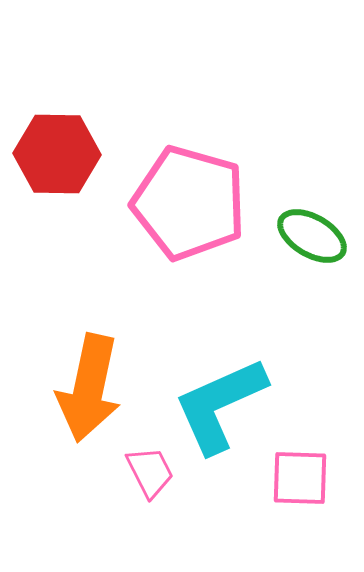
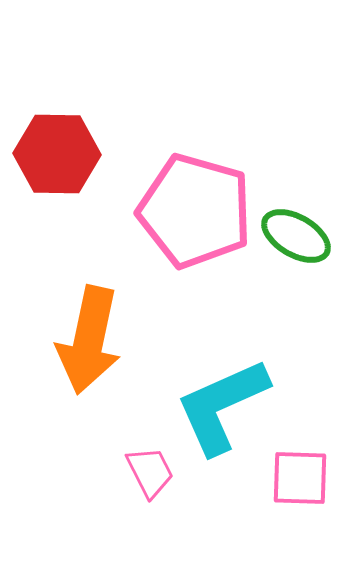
pink pentagon: moved 6 px right, 8 px down
green ellipse: moved 16 px left
orange arrow: moved 48 px up
cyan L-shape: moved 2 px right, 1 px down
